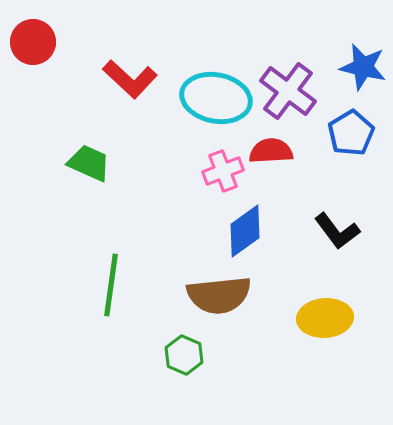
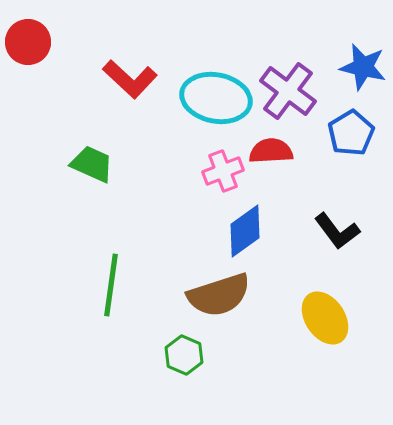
red circle: moved 5 px left
green trapezoid: moved 3 px right, 1 px down
brown semicircle: rotated 12 degrees counterclockwise
yellow ellipse: rotated 60 degrees clockwise
